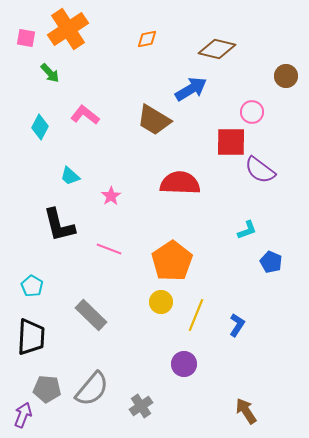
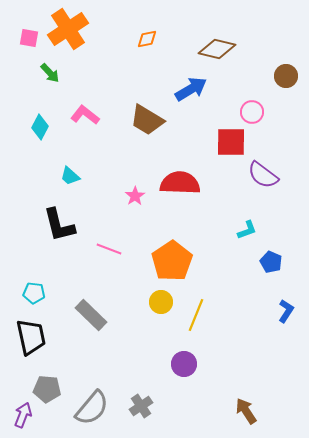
pink square: moved 3 px right
brown trapezoid: moved 7 px left
purple semicircle: moved 3 px right, 5 px down
pink star: moved 24 px right
cyan pentagon: moved 2 px right, 7 px down; rotated 25 degrees counterclockwise
blue L-shape: moved 49 px right, 14 px up
black trapezoid: rotated 15 degrees counterclockwise
gray semicircle: moved 19 px down
